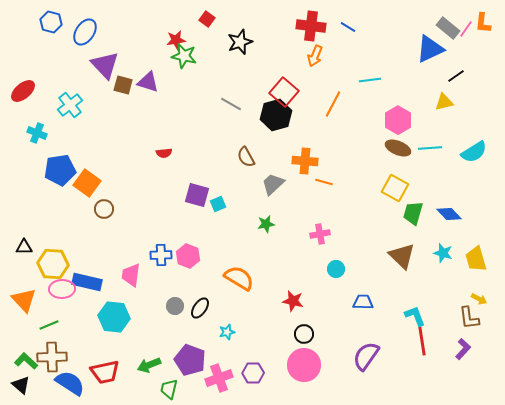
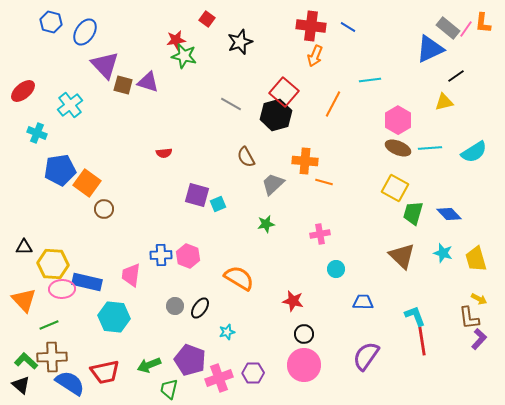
purple L-shape at (463, 349): moved 16 px right, 10 px up
